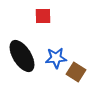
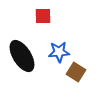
blue star: moved 3 px right, 6 px up
